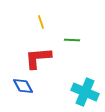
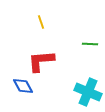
green line: moved 18 px right, 4 px down
red L-shape: moved 3 px right, 3 px down
cyan cross: moved 3 px right
